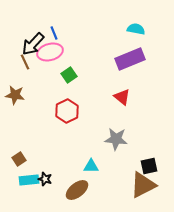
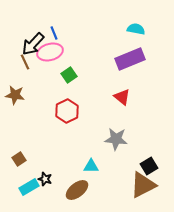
black square: rotated 18 degrees counterclockwise
cyan rectangle: moved 7 px down; rotated 24 degrees counterclockwise
